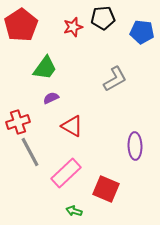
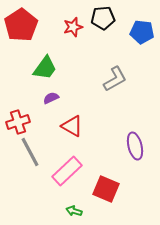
purple ellipse: rotated 12 degrees counterclockwise
pink rectangle: moved 1 px right, 2 px up
